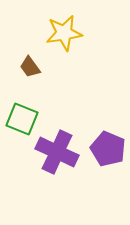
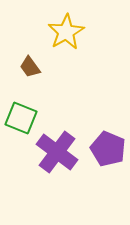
yellow star: moved 2 px right, 1 px up; rotated 21 degrees counterclockwise
green square: moved 1 px left, 1 px up
purple cross: rotated 12 degrees clockwise
